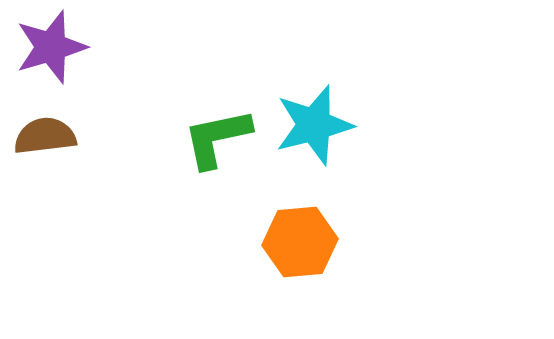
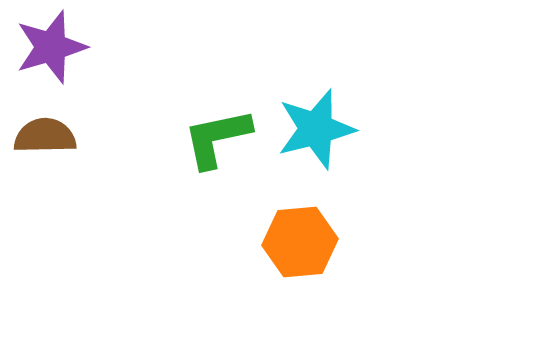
cyan star: moved 2 px right, 4 px down
brown semicircle: rotated 6 degrees clockwise
